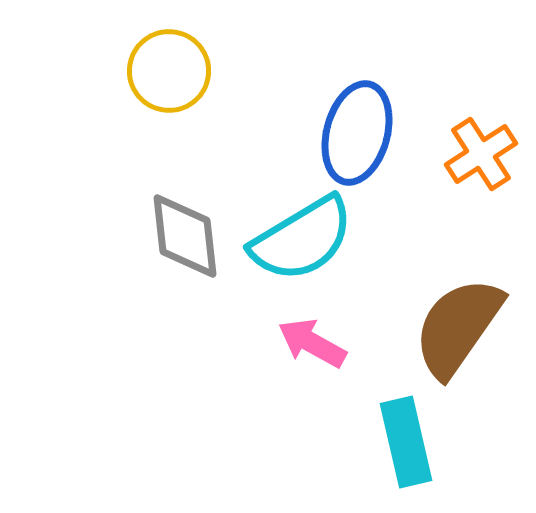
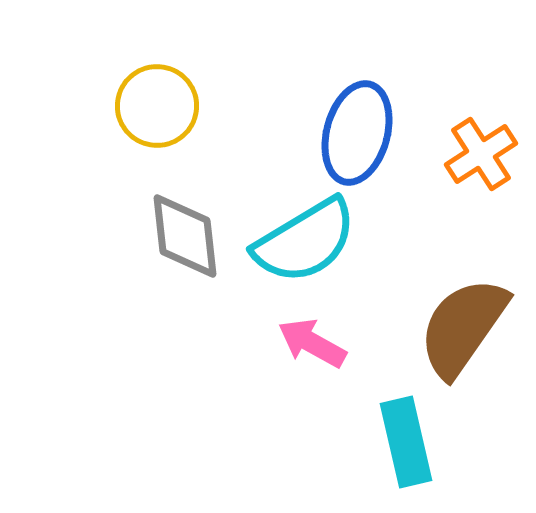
yellow circle: moved 12 px left, 35 px down
cyan semicircle: moved 3 px right, 2 px down
brown semicircle: moved 5 px right
